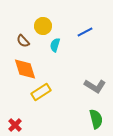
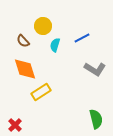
blue line: moved 3 px left, 6 px down
gray L-shape: moved 17 px up
